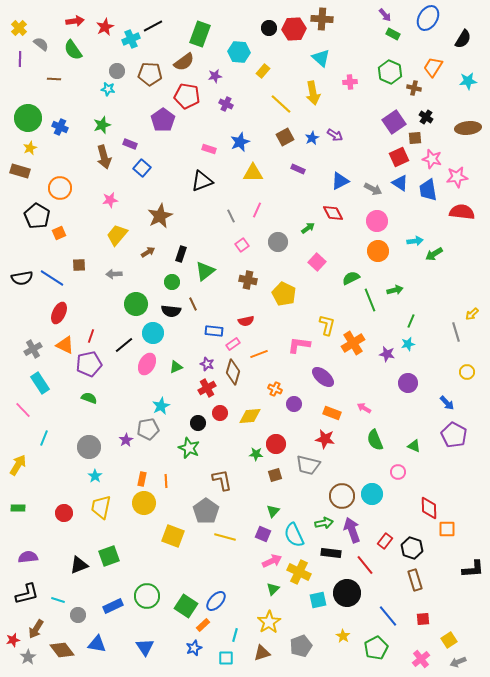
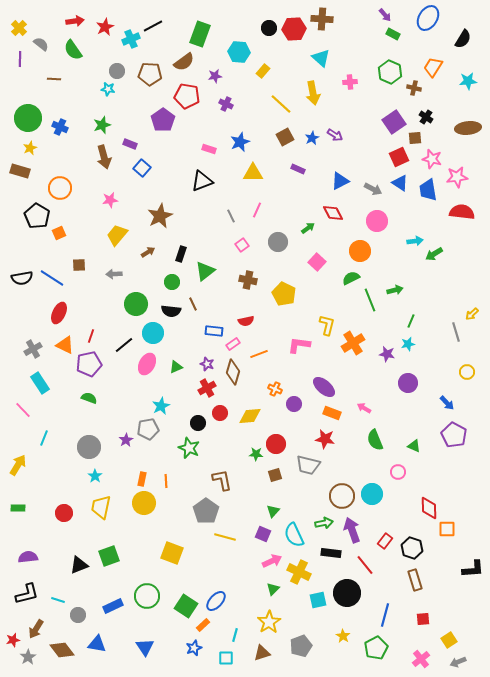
orange circle at (378, 251): moved 18 px left
purple ellipse at (323, 377): moved 1 px right, 10 px down
yellow square at (173, 536): moved 1 px left, 17 px down
blue line at (388, 616): moved 3 px left, 1 px up; rotated 55 degrees clockwise
